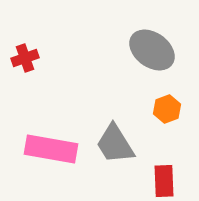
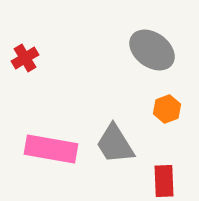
red cross: rotated 12 degrees counterclockwise
